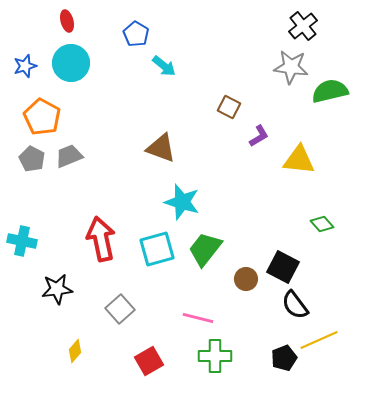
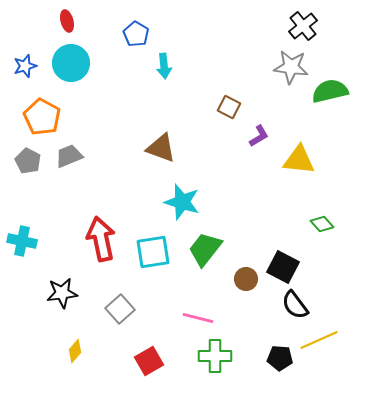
cyan arrow: rotated 45 degrees clockwise
gray pentagon: moved 4 px left, 2 px down
cyan square: moved 4 px left, 3 px down; rotated 6 degrees clockwise
black star: moved 5 px right, 4 px down
black pentagon: moved 4 px left; rotated 25 degrees clockwise
